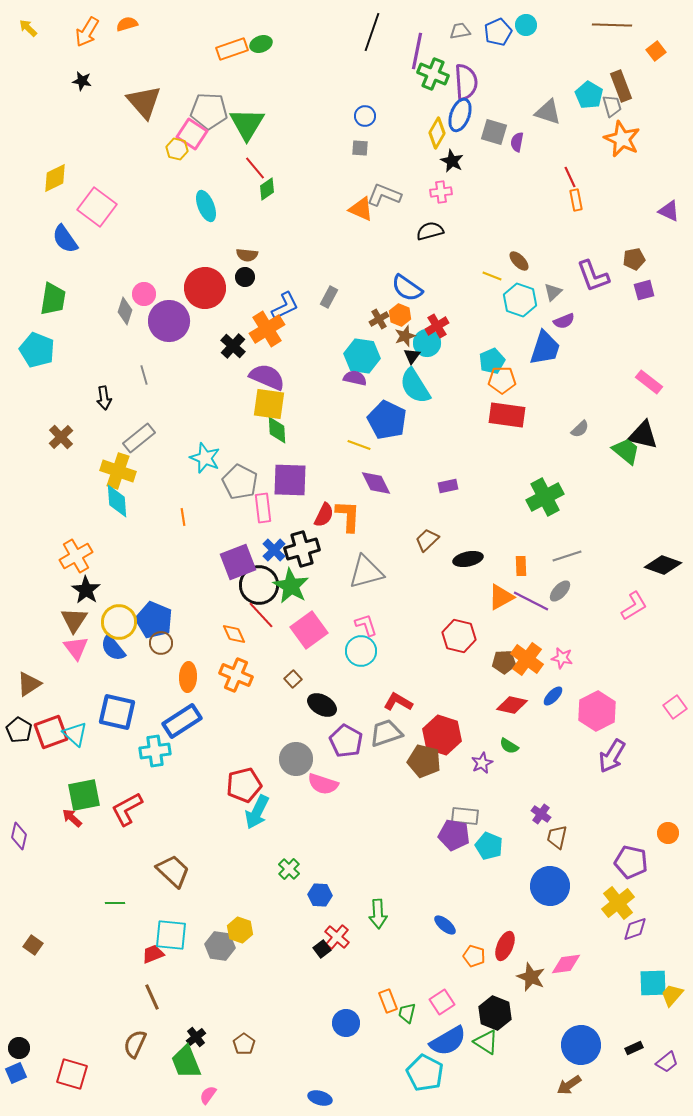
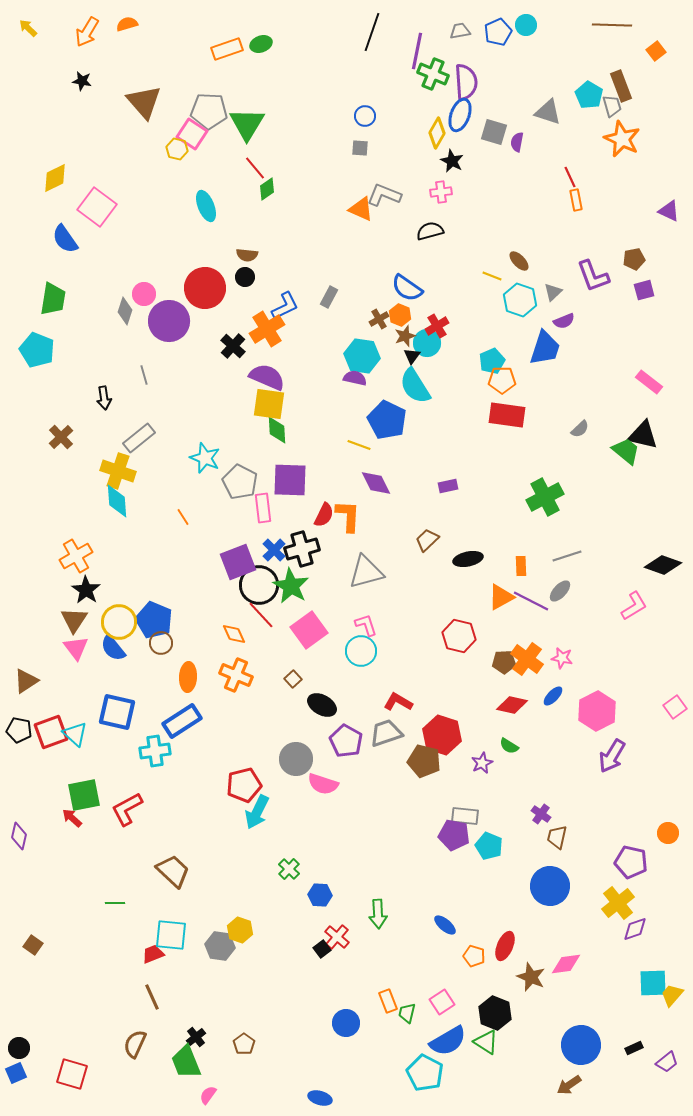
orange rectangle at (232, 49): moved 5 px left
orange line at (183, 517): rotated 24 degrees counterclockwise
brown triangle at (29, 684): moved 3 px left, 3 px up
black pentagon at (19, 730): rotated 20 degrees counterclockwise
